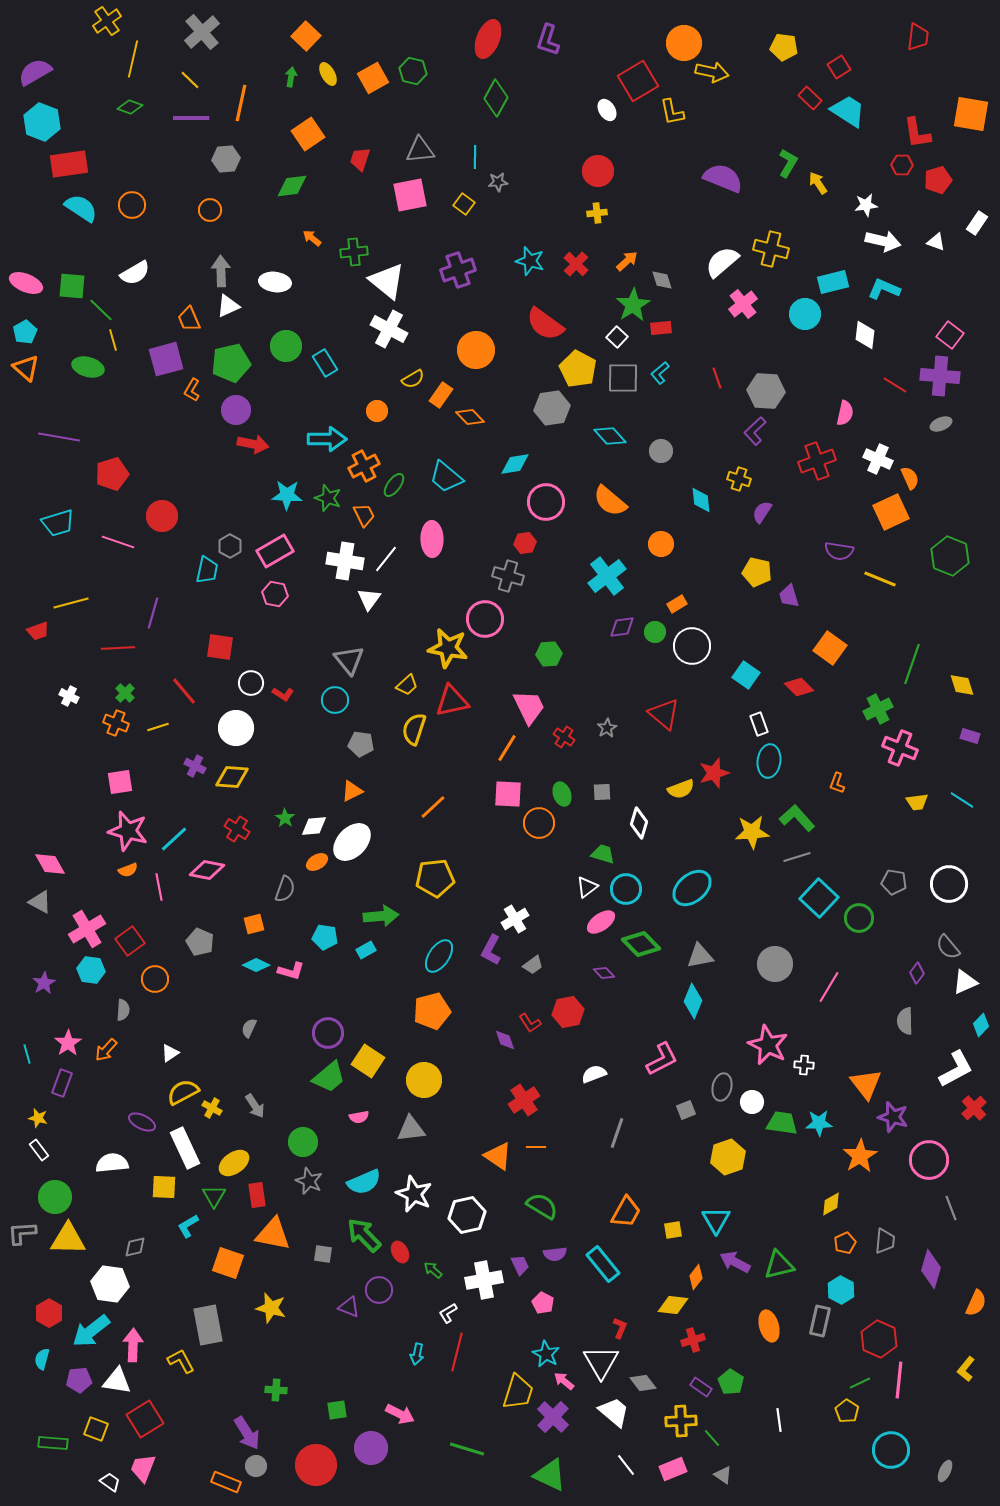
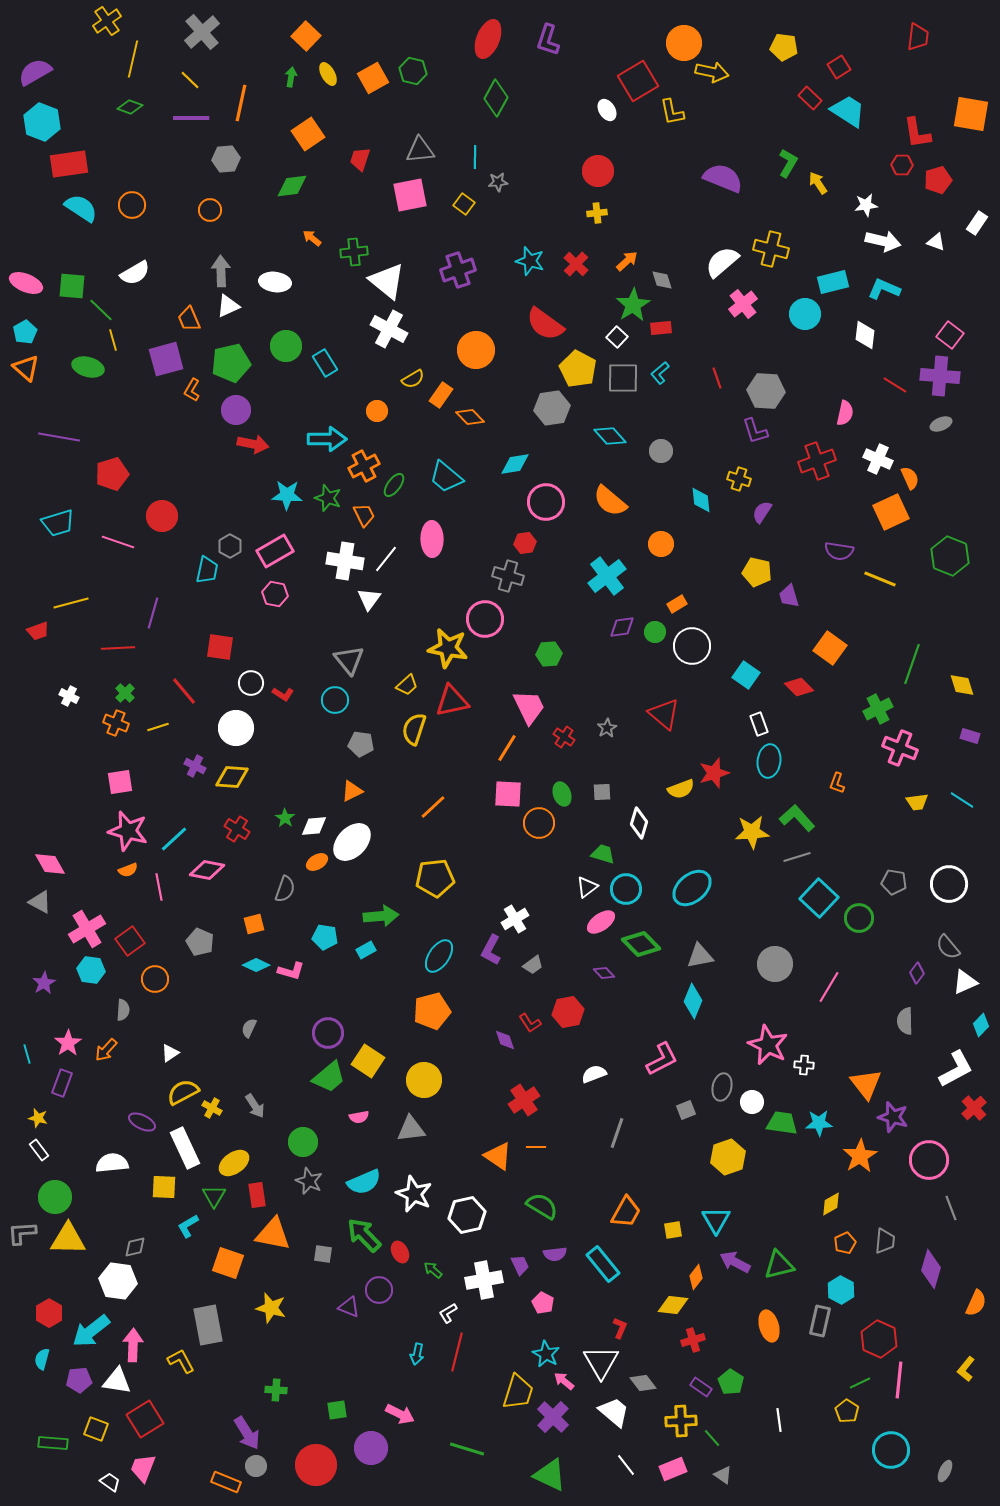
purple L-shape at (755, 431): rotated 64 degrees counterclockwise
white hexagon at (110, 1284): moved 8 px right, 3 px up
